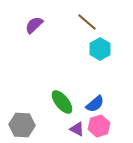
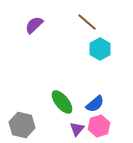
gray hexagon: rotated 10 degrees clockwise
purple triangle: rotated 42 degrees clockwise
